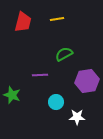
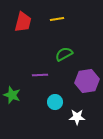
cyan circle: moved 1 px left
